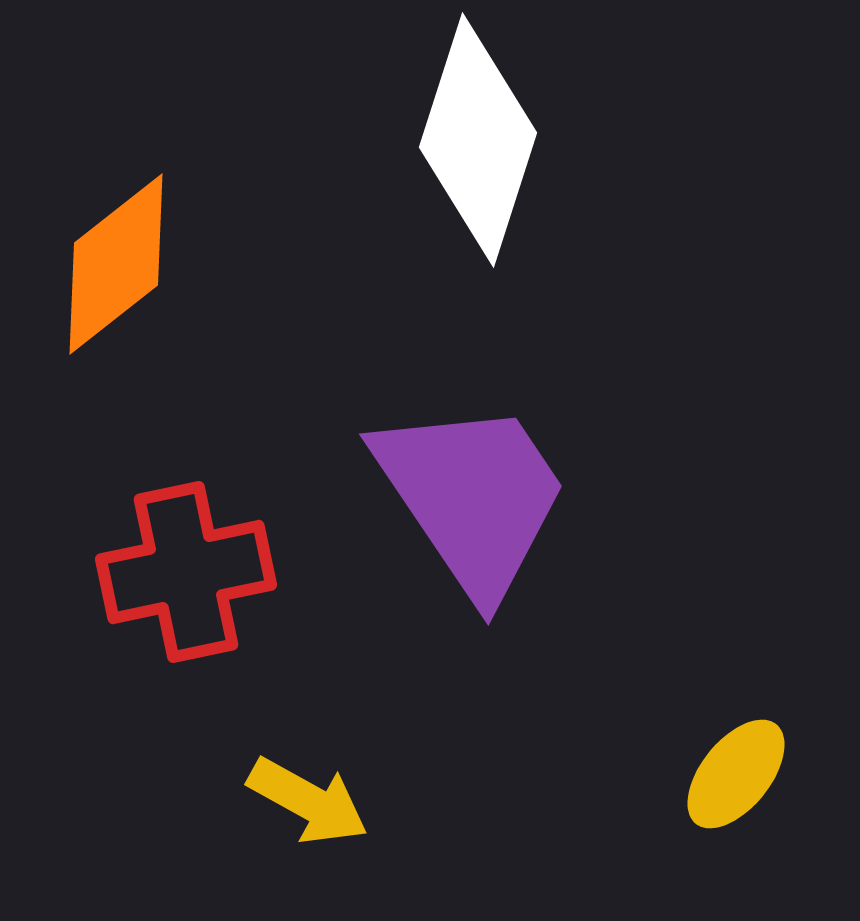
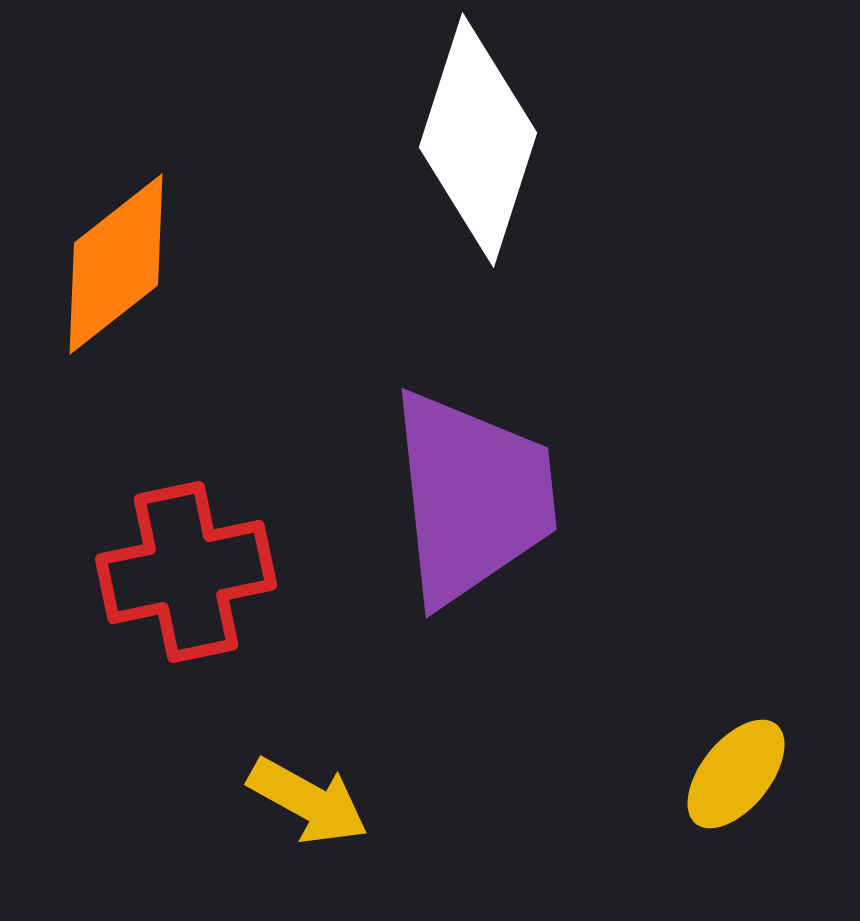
purple trapezoid: rotated 28 degrees clockwise
